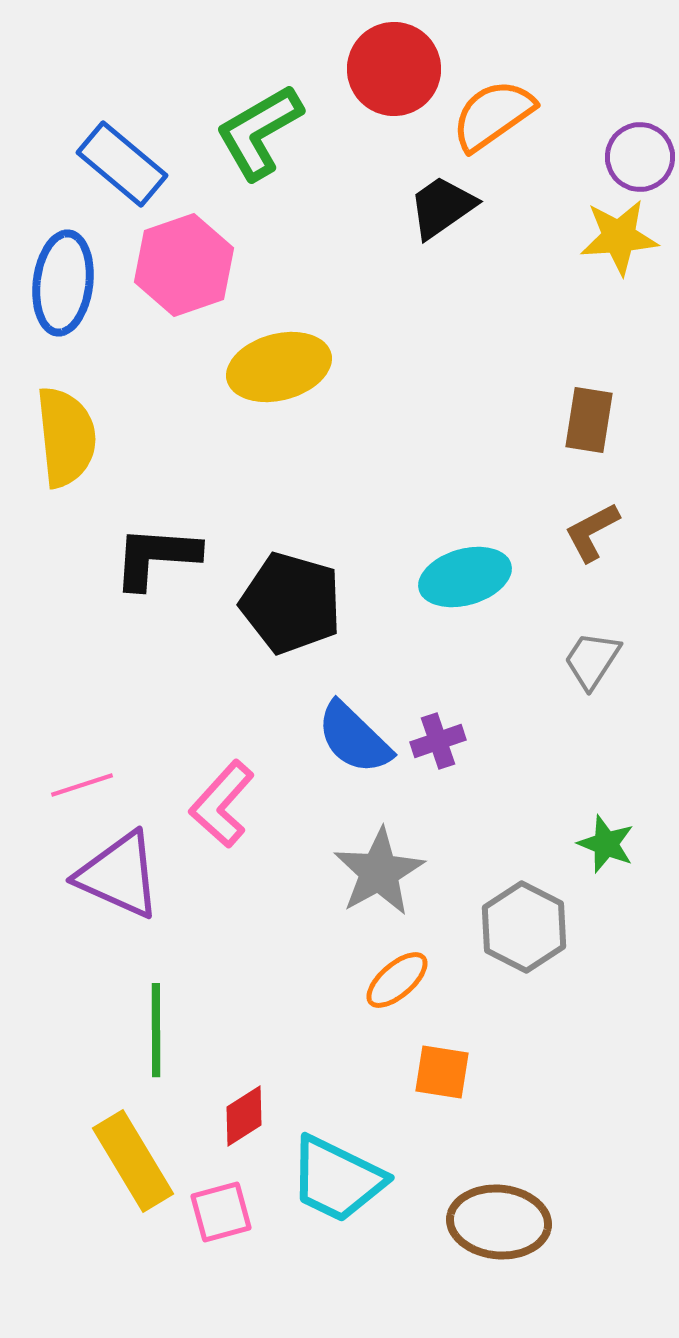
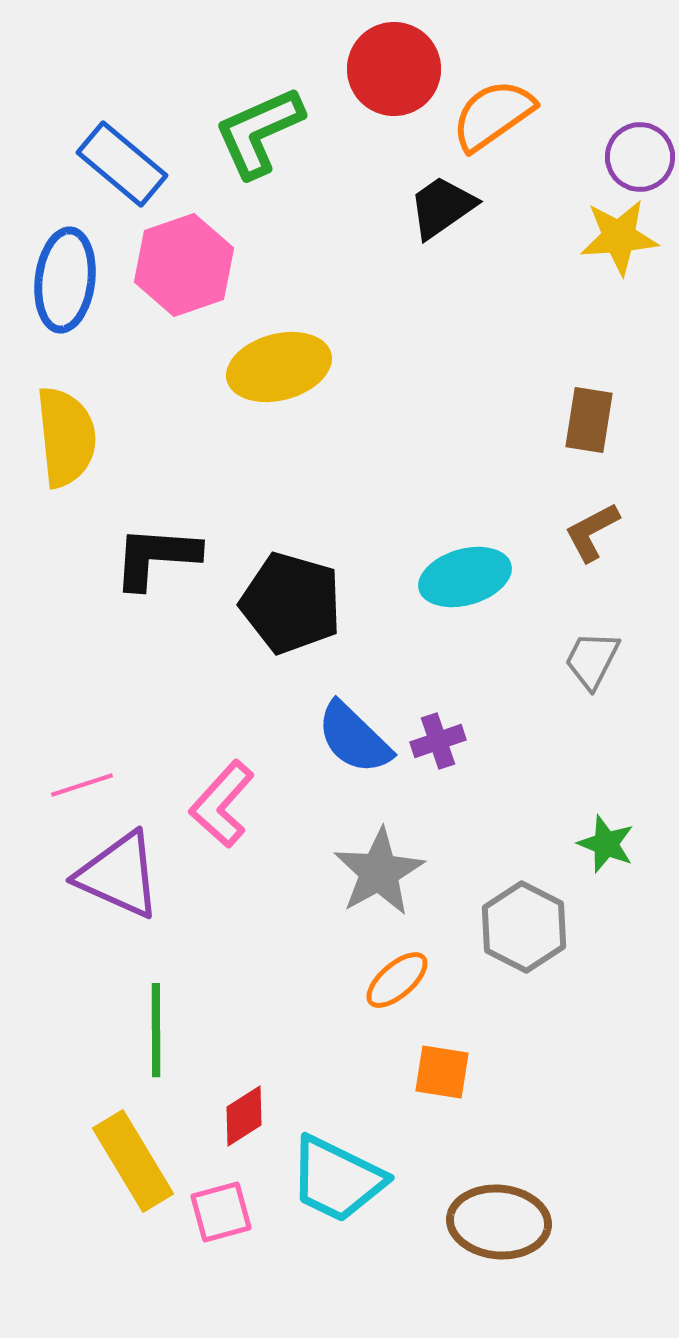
green L-shape: rotated 6 degrees clockwise
blue ellipse: moved 2 px right, 3 px up
gray trapezoid: rotated 6 degrees counterclockwise
